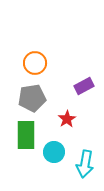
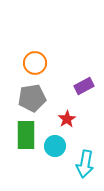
cyan circle: moved 1 px right, 6 px up
